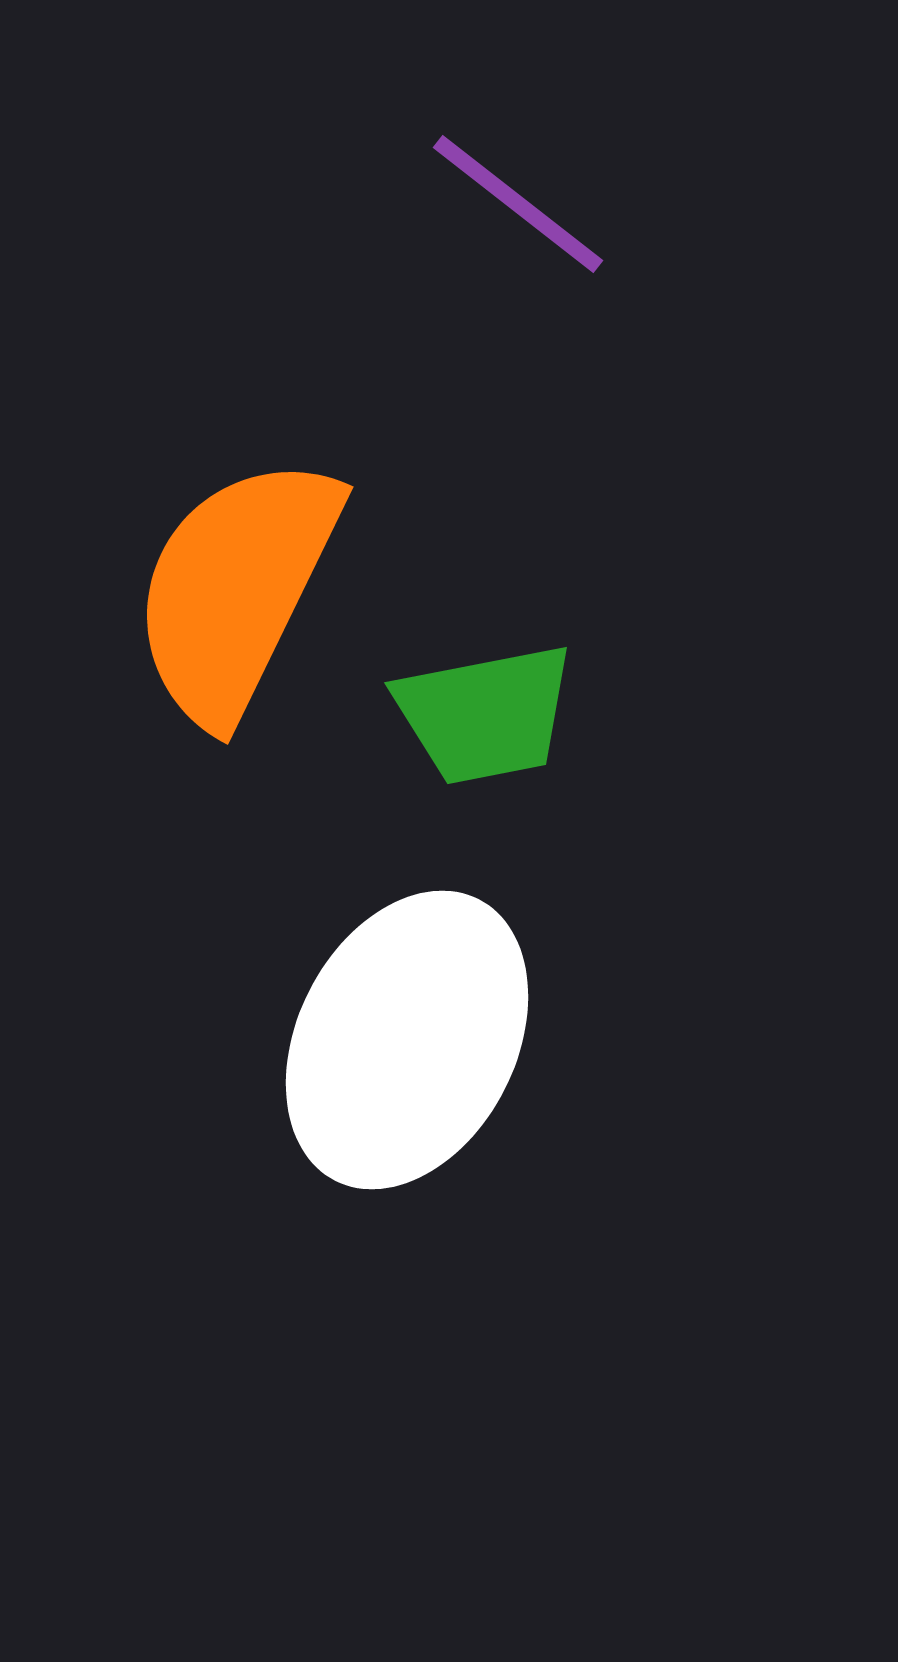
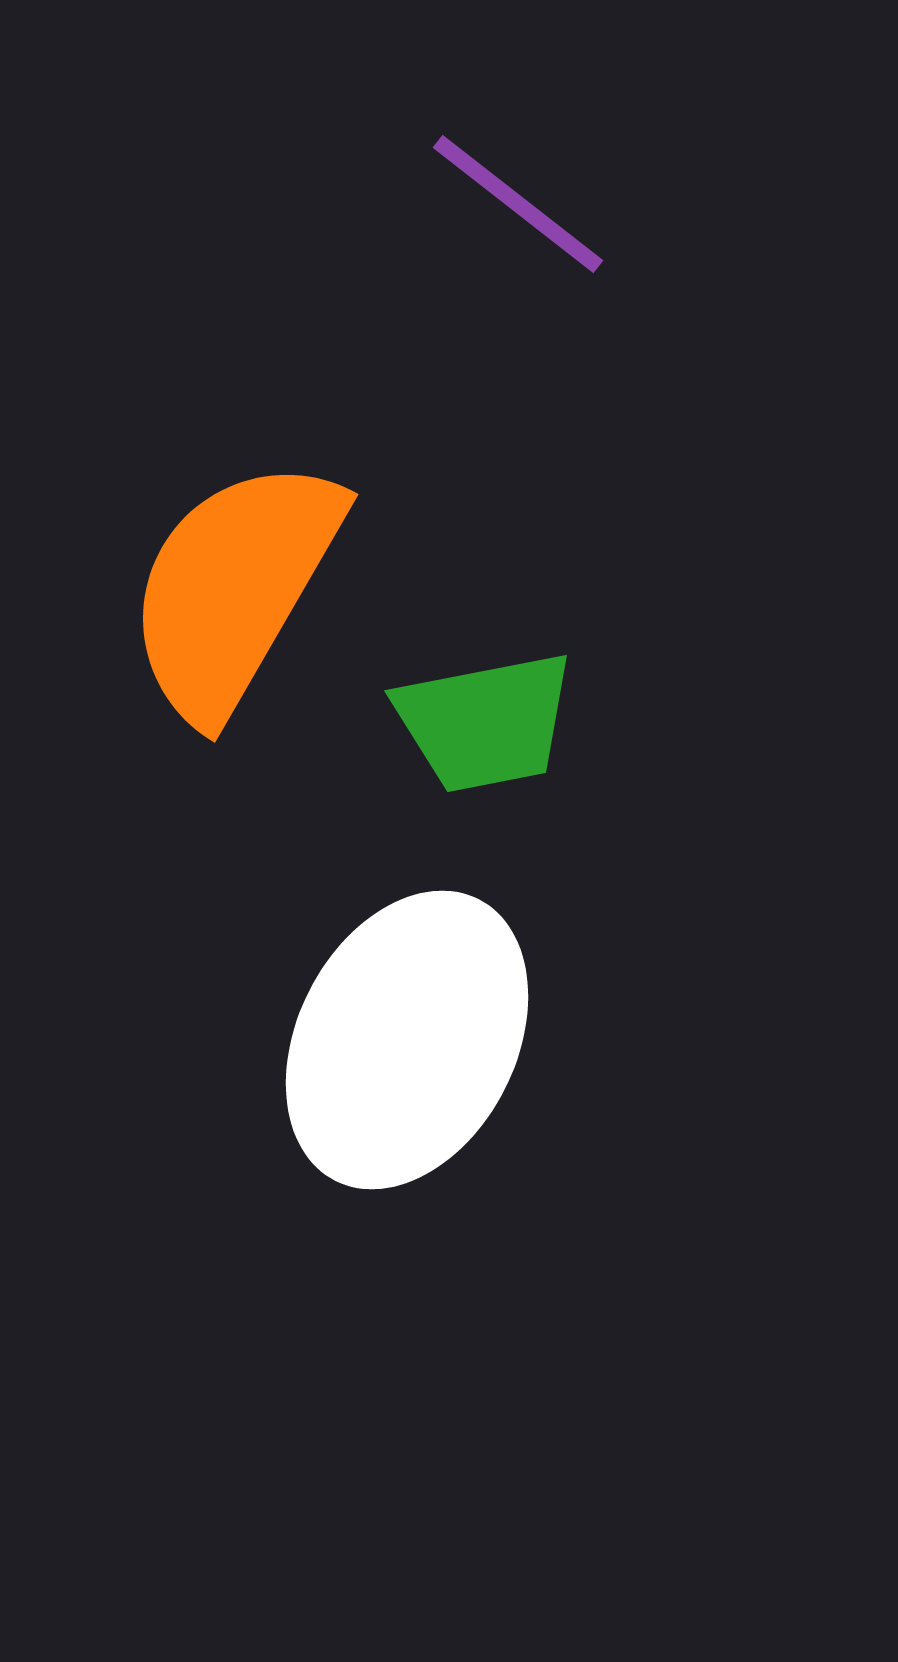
orange semicircle: moved 2 px left, 1 px up; rotated 4 degrees clockwise
green trapezoid: moved 8 px down
